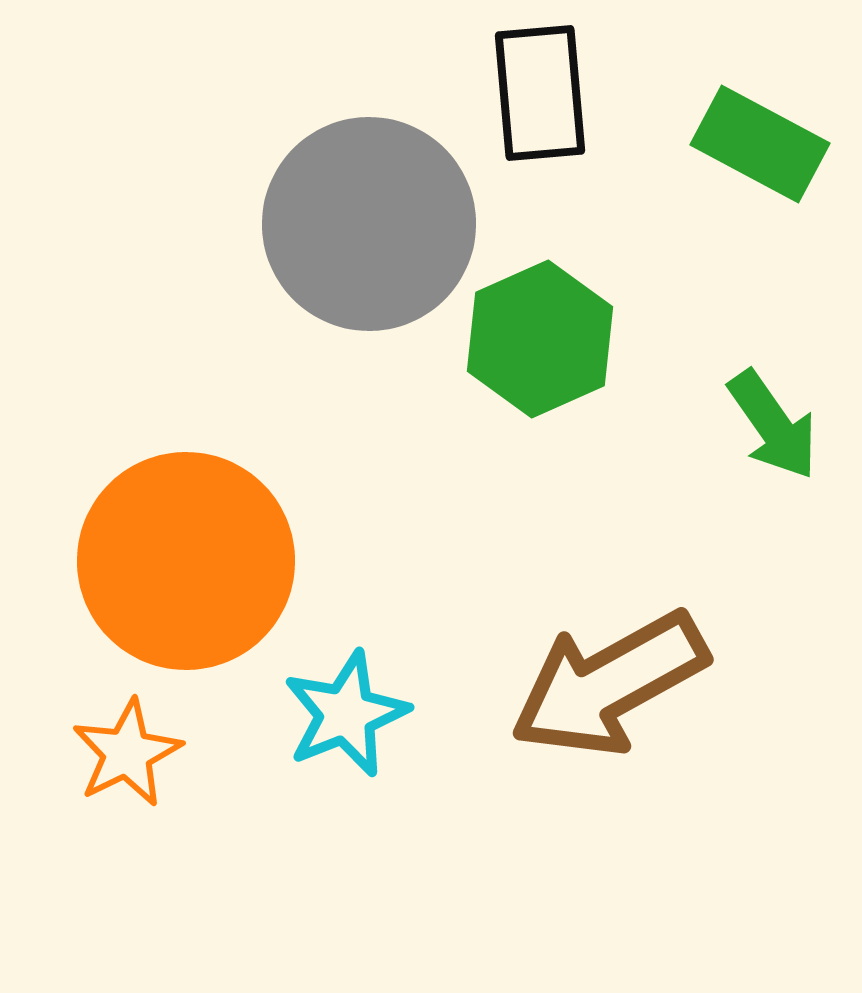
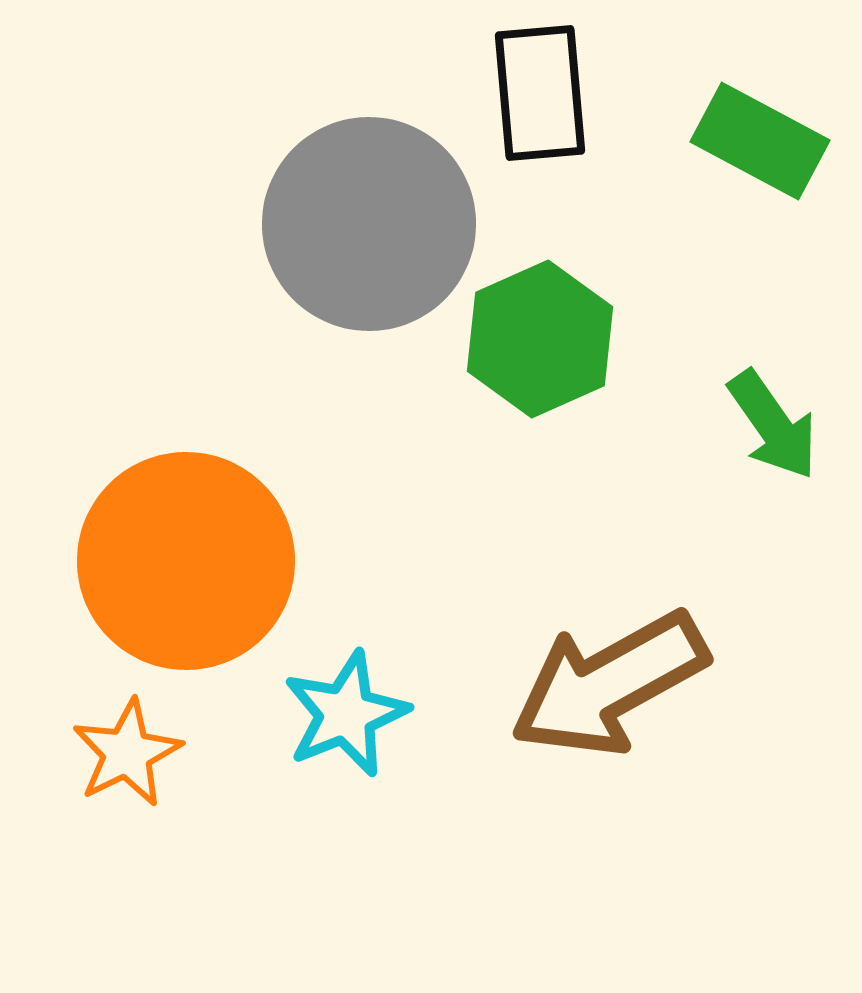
green rectangle: moved 3 px up
